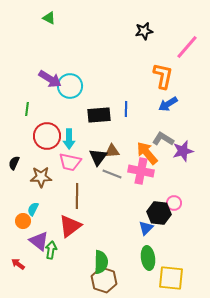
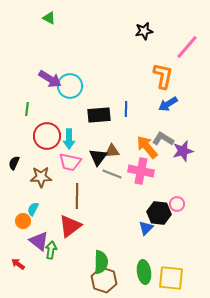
orange arrow: moved 6 px up
pink circle: moved 3 px right, 1 px down
green ellipse: moved 4 px left, 14 px down
